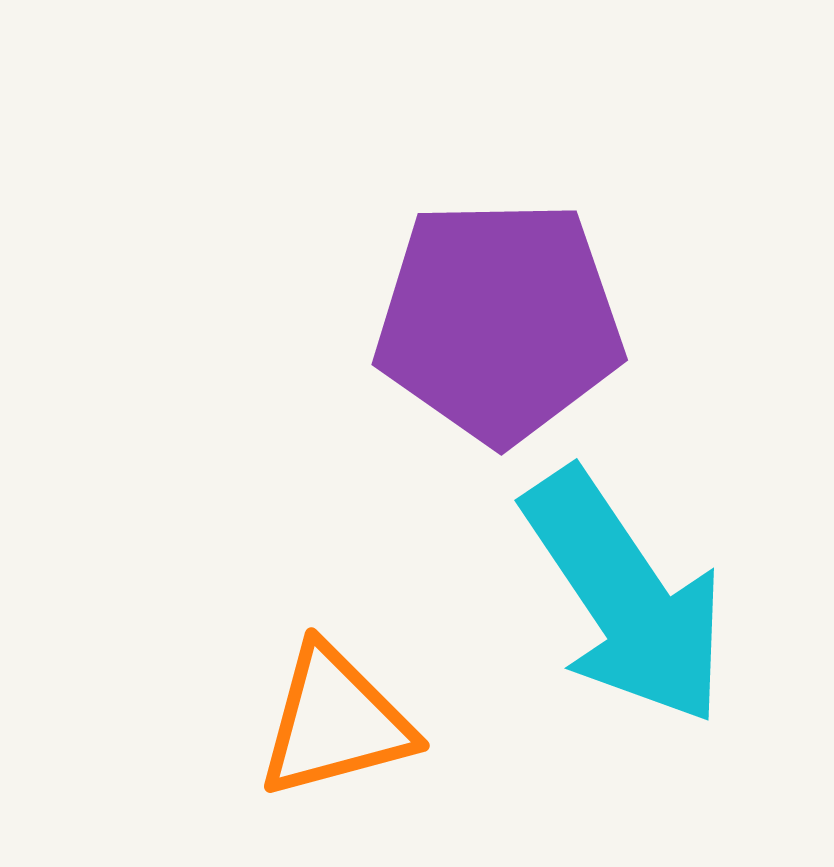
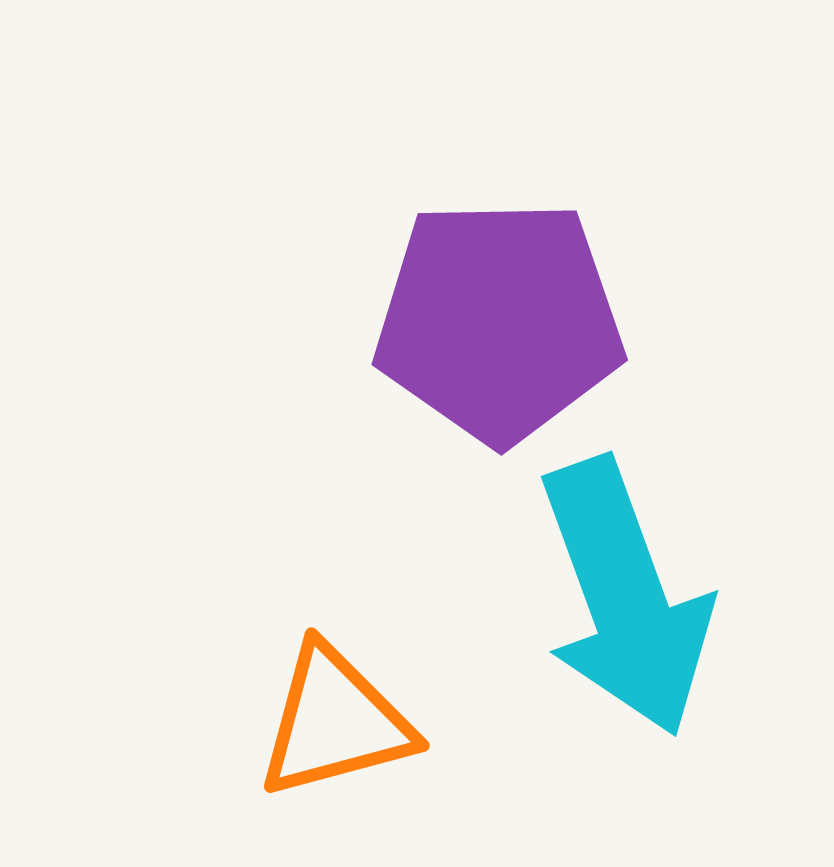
cyan arrow: rotated 14 degrees clockwise
